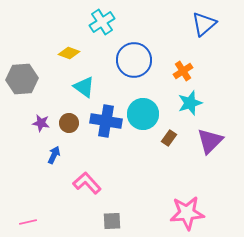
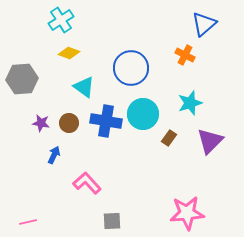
cyan cross: moved 41 px left, 2 px up
blue circle: moved 3 px left, 8 px down
orange cross: moved 2 px right, 16 px up; rotated 30 degrees counterclockwise
